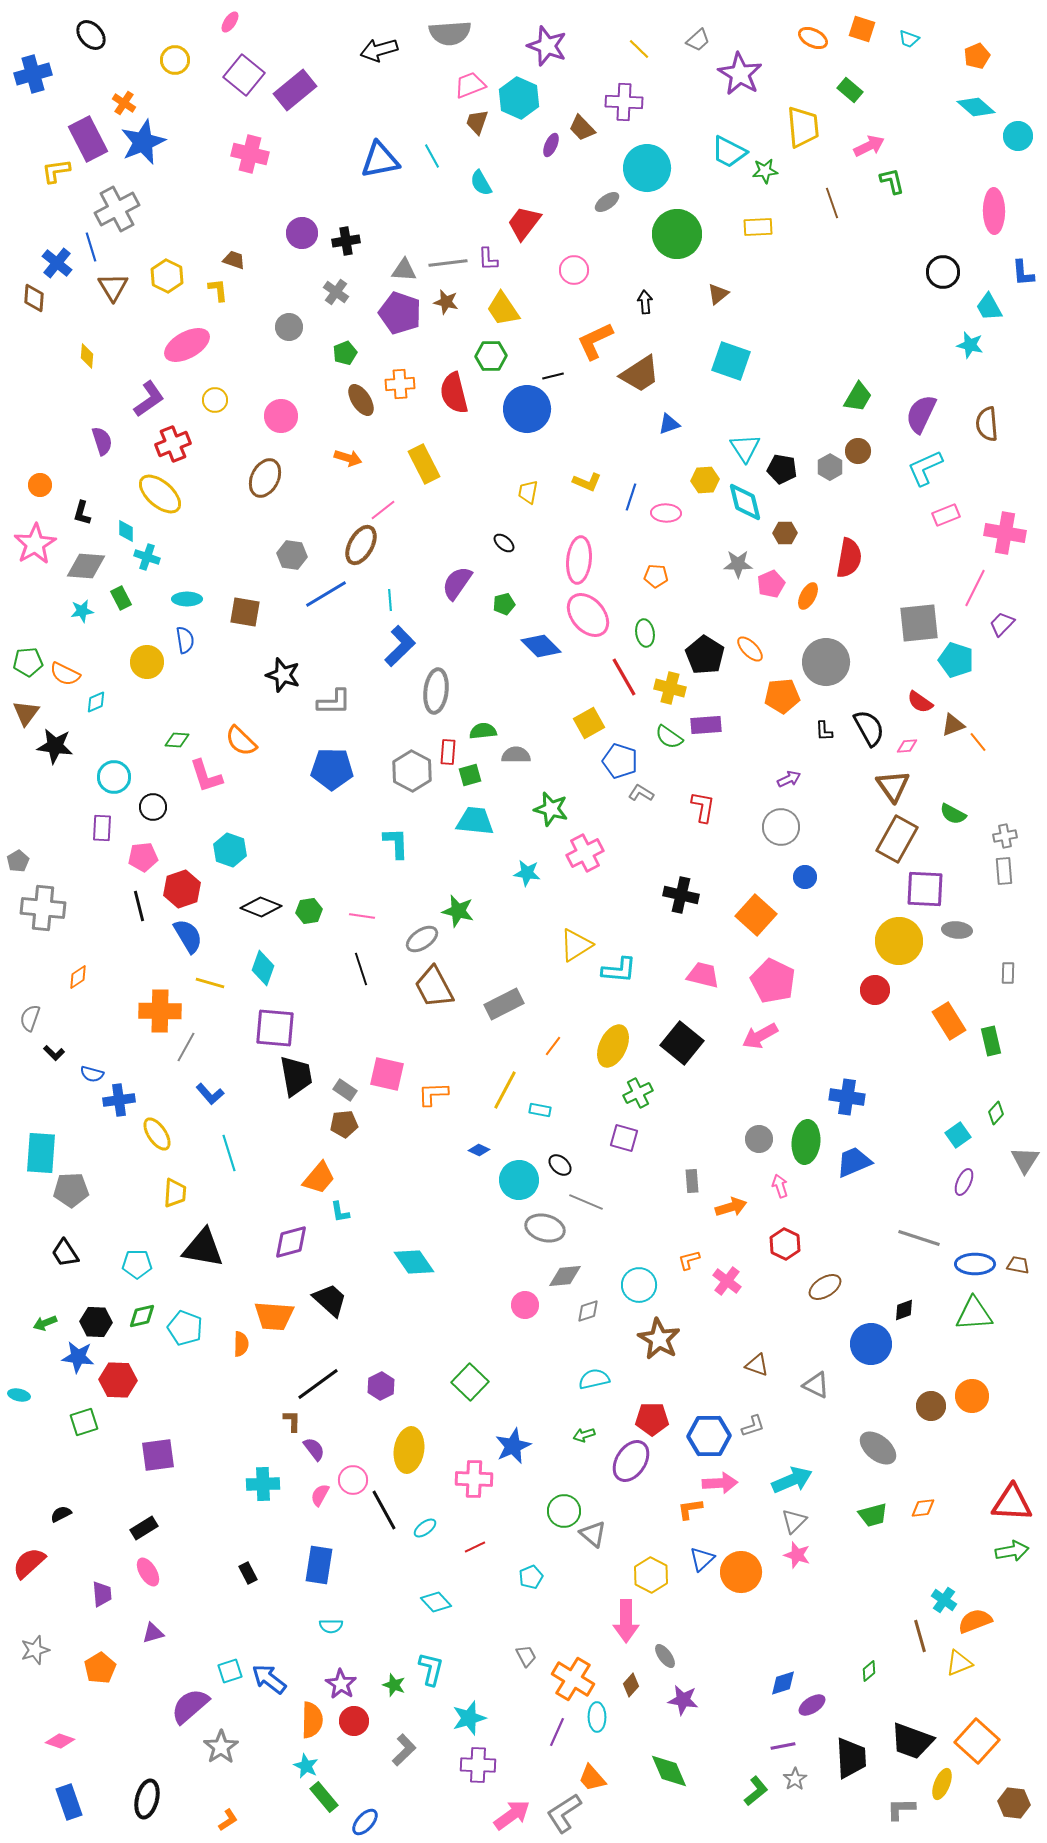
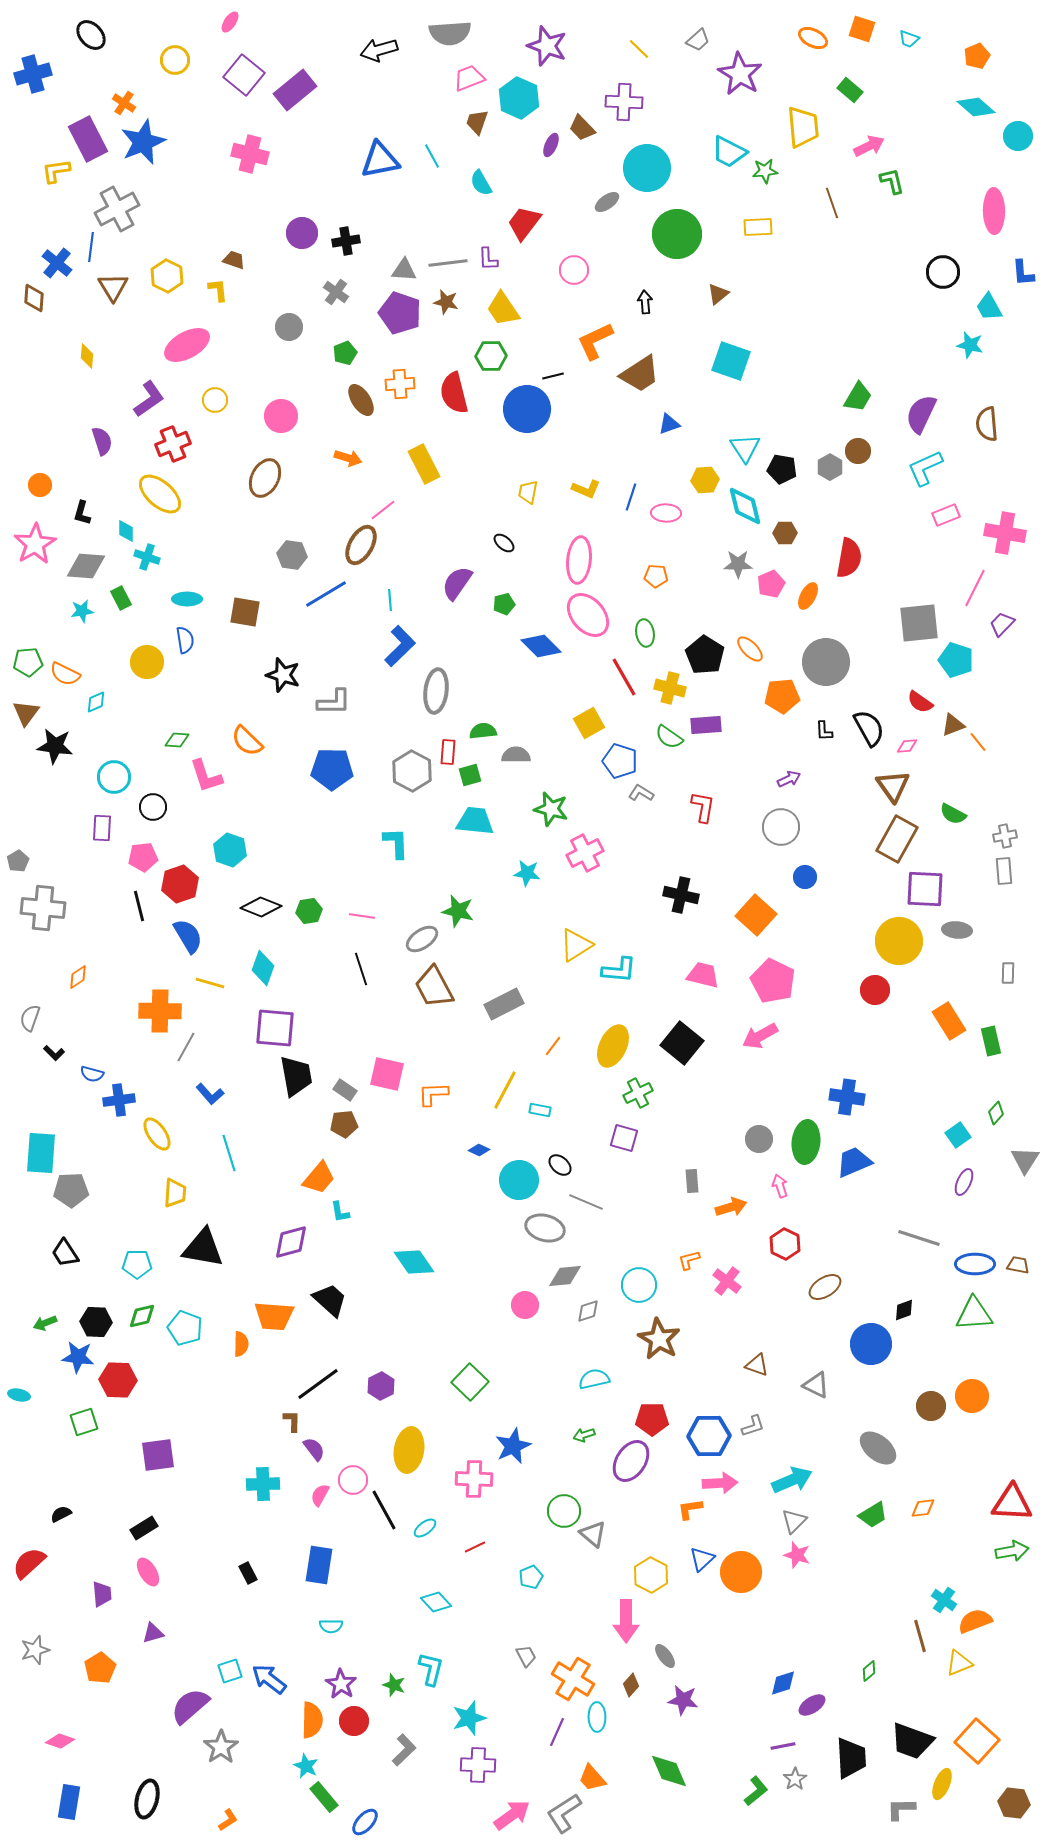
pink trapezoid at (470, 85): moved 1 px left, 7 px up
blue line at (91, 247): rotated 24 degrees clockwise
yellow L-shape at (587, 482): moved 1 px left, 7 px down
cyan diamond at (745, 502): moved 4 px down
orange semicircle at (241, 741): moved 6 px right
red hexagon at (182, 889): moved 2 px left, 5 px up
green trapezoid at (873, 1515): rotated 16 degrees counterclockwise
blue rectangle at (69, 1802): rotated 28 degrees clockwise
